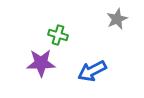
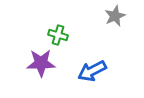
gray star: moved 2 px left, 3 px up
